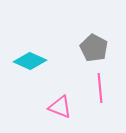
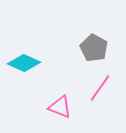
cyan diamond: moved 6 px left, 2 px down
pink line: rotated 40 degrees clockwise
